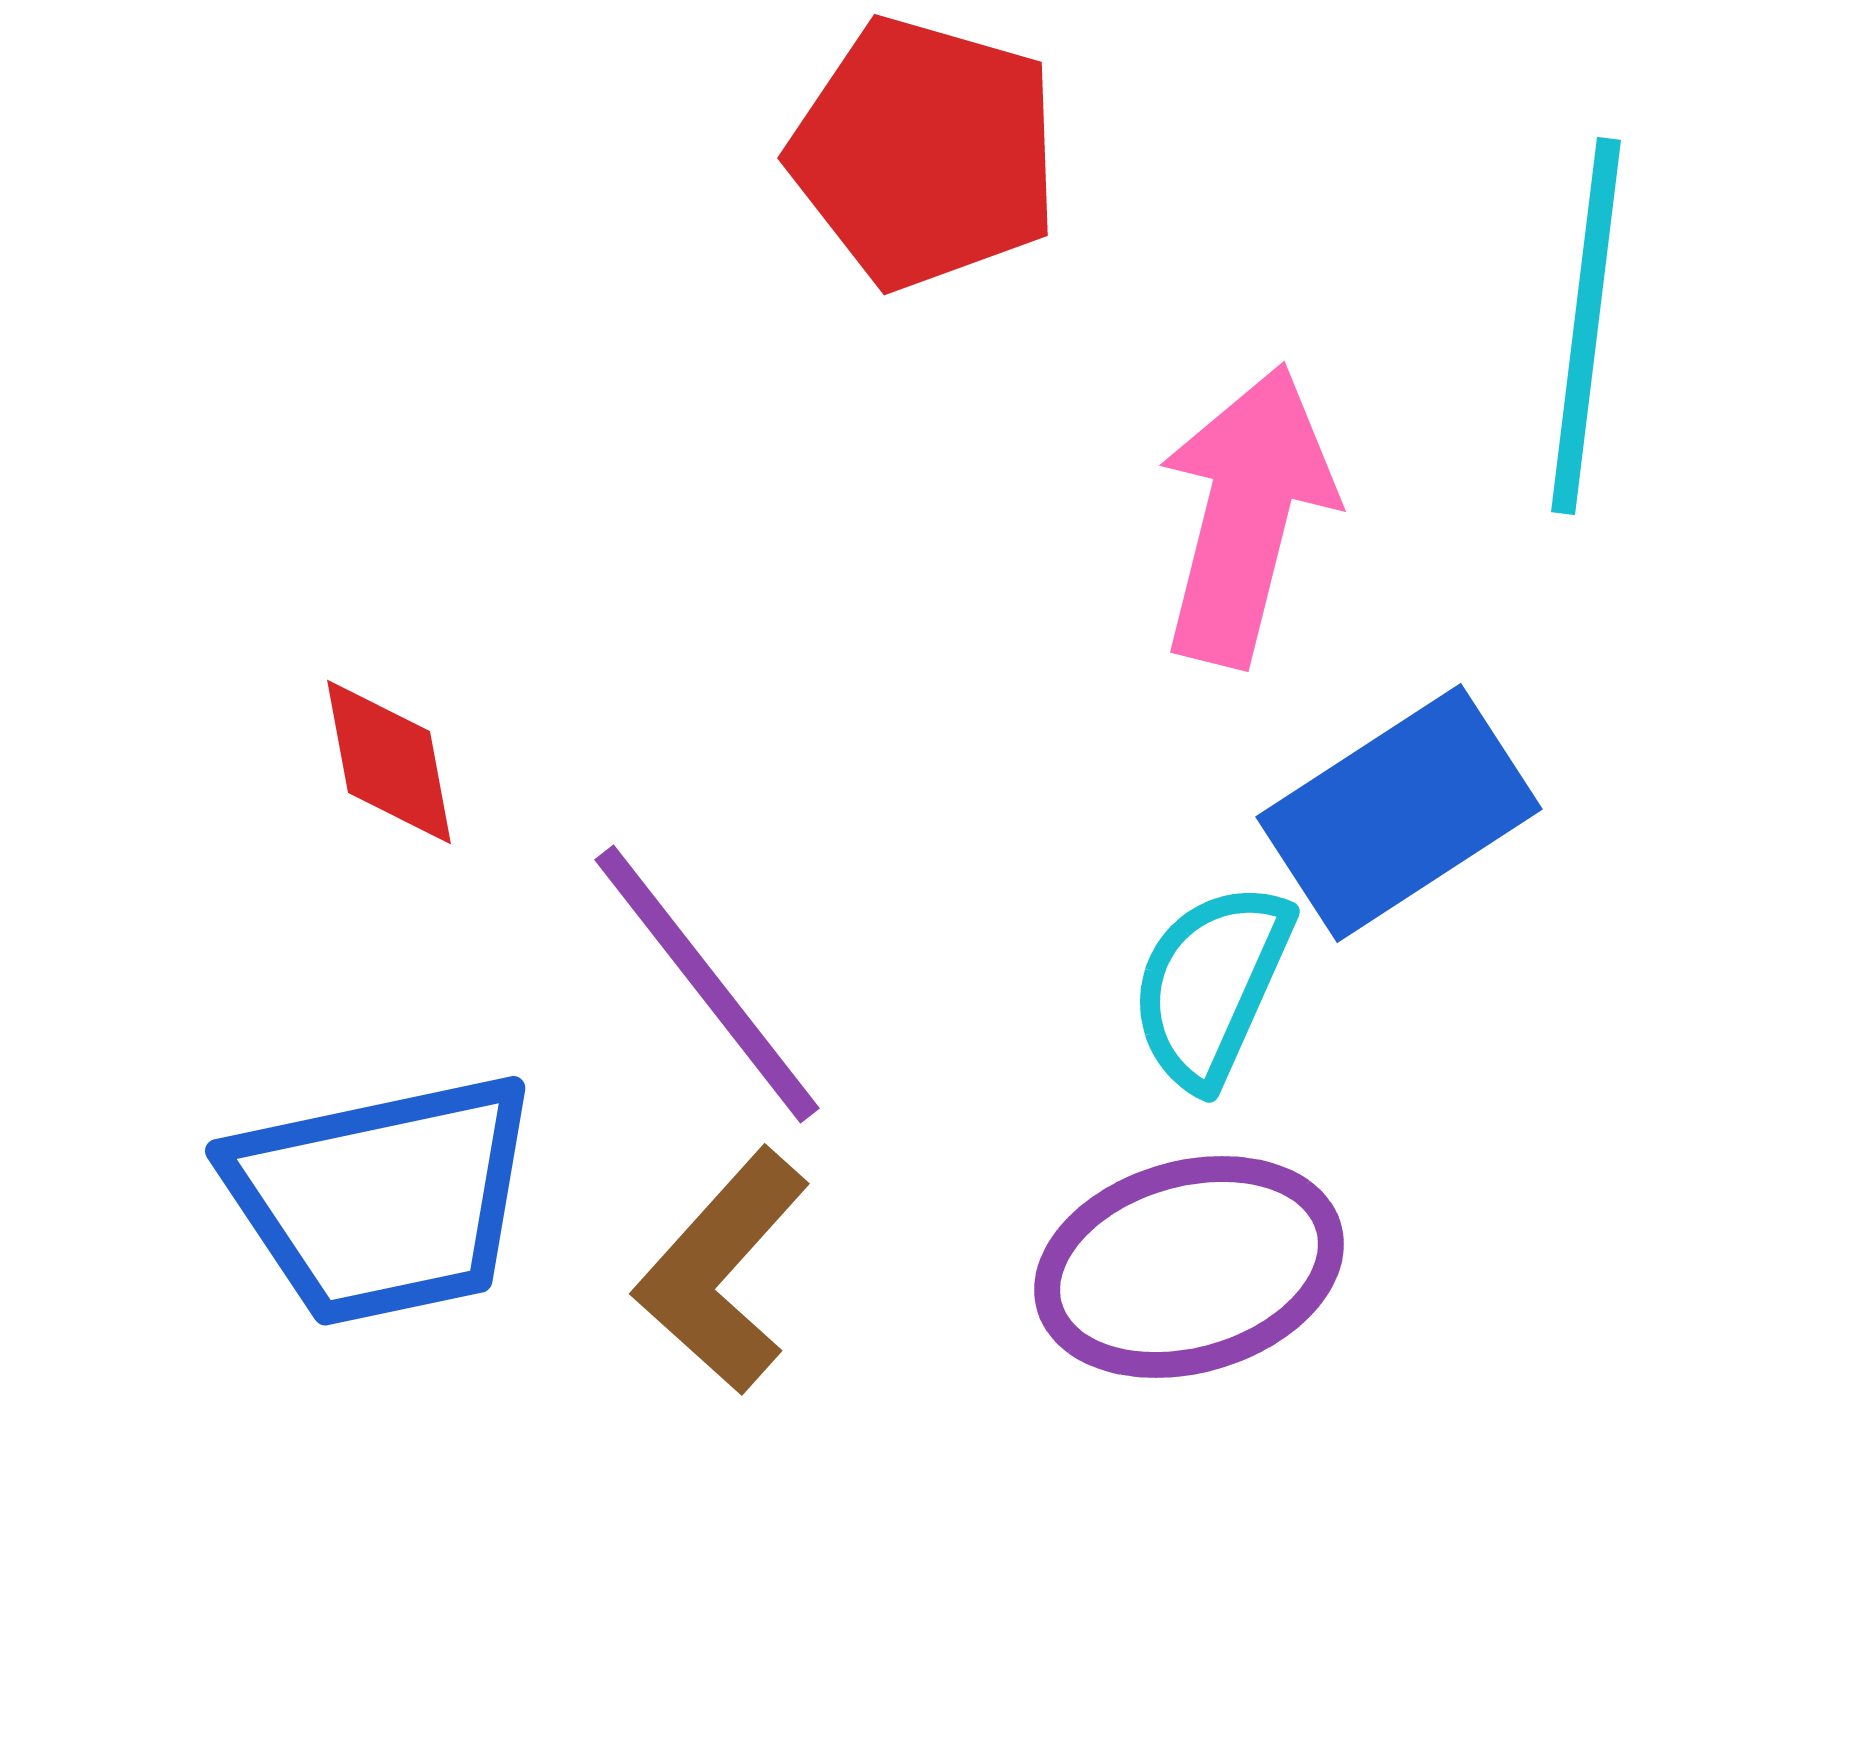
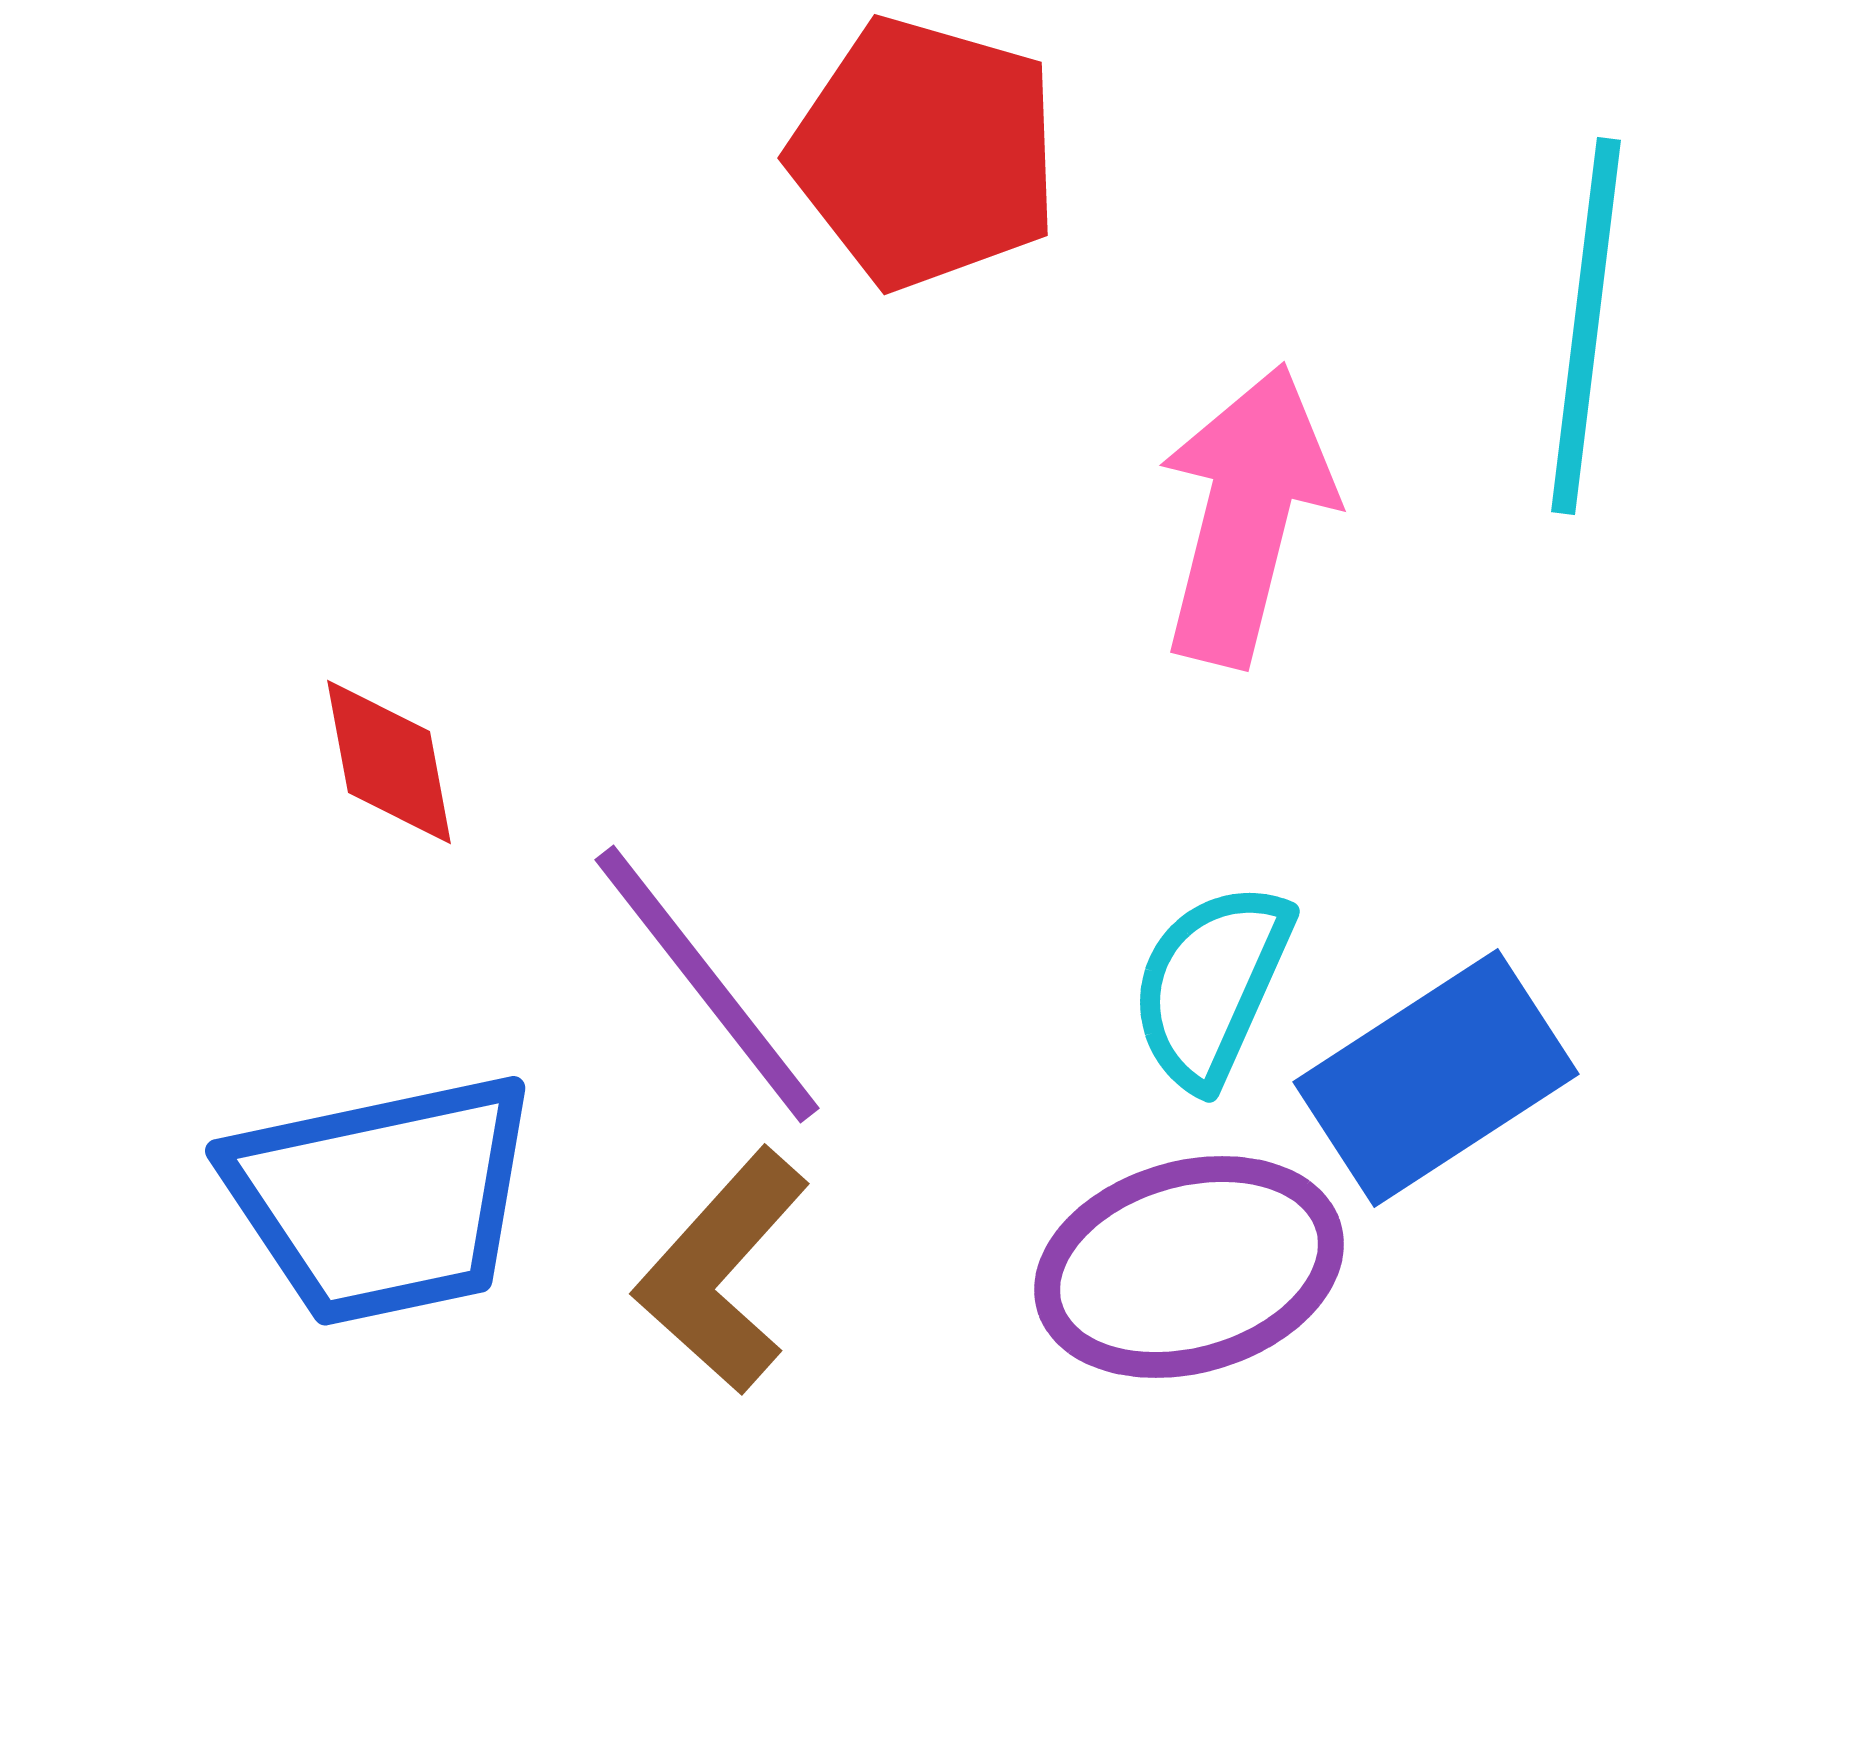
blue rectangle: moved 37 px right, 265 px down
